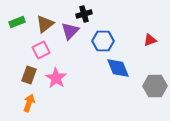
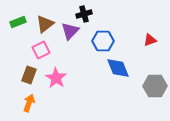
green rectangle: moved 1 px right
